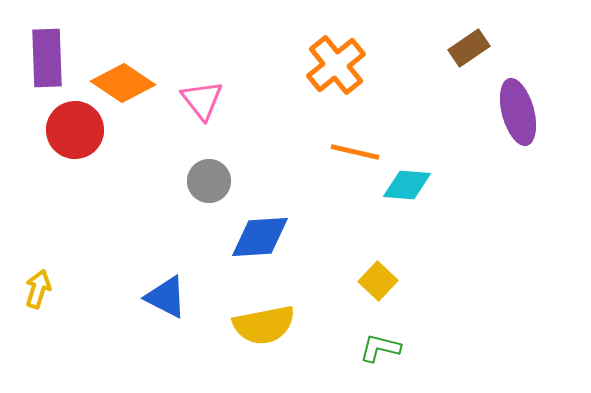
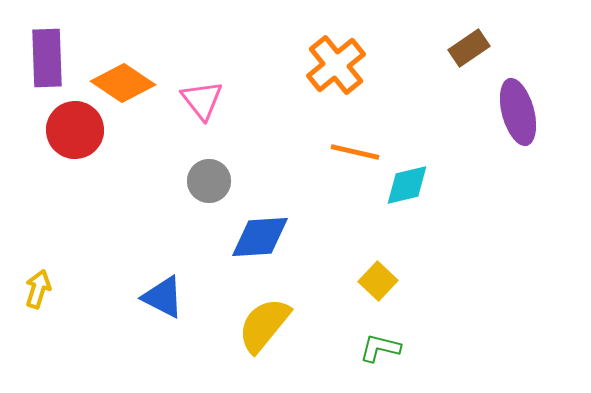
cyan diamond: rotated 18 degrees counterclockwise
blue triangle: moved 3 px left
yellow semicircle: rotated 140 degrees clockwise
